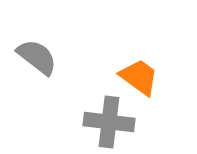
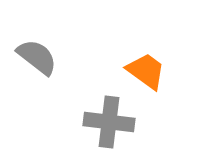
orange trapezoid: moved 7 px right, 6 px up
